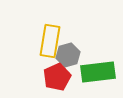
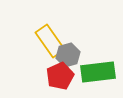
yellow rectangle: rotated 44 degrees counterclockwise
red pentagon: moved 3 px right, 1 px up
